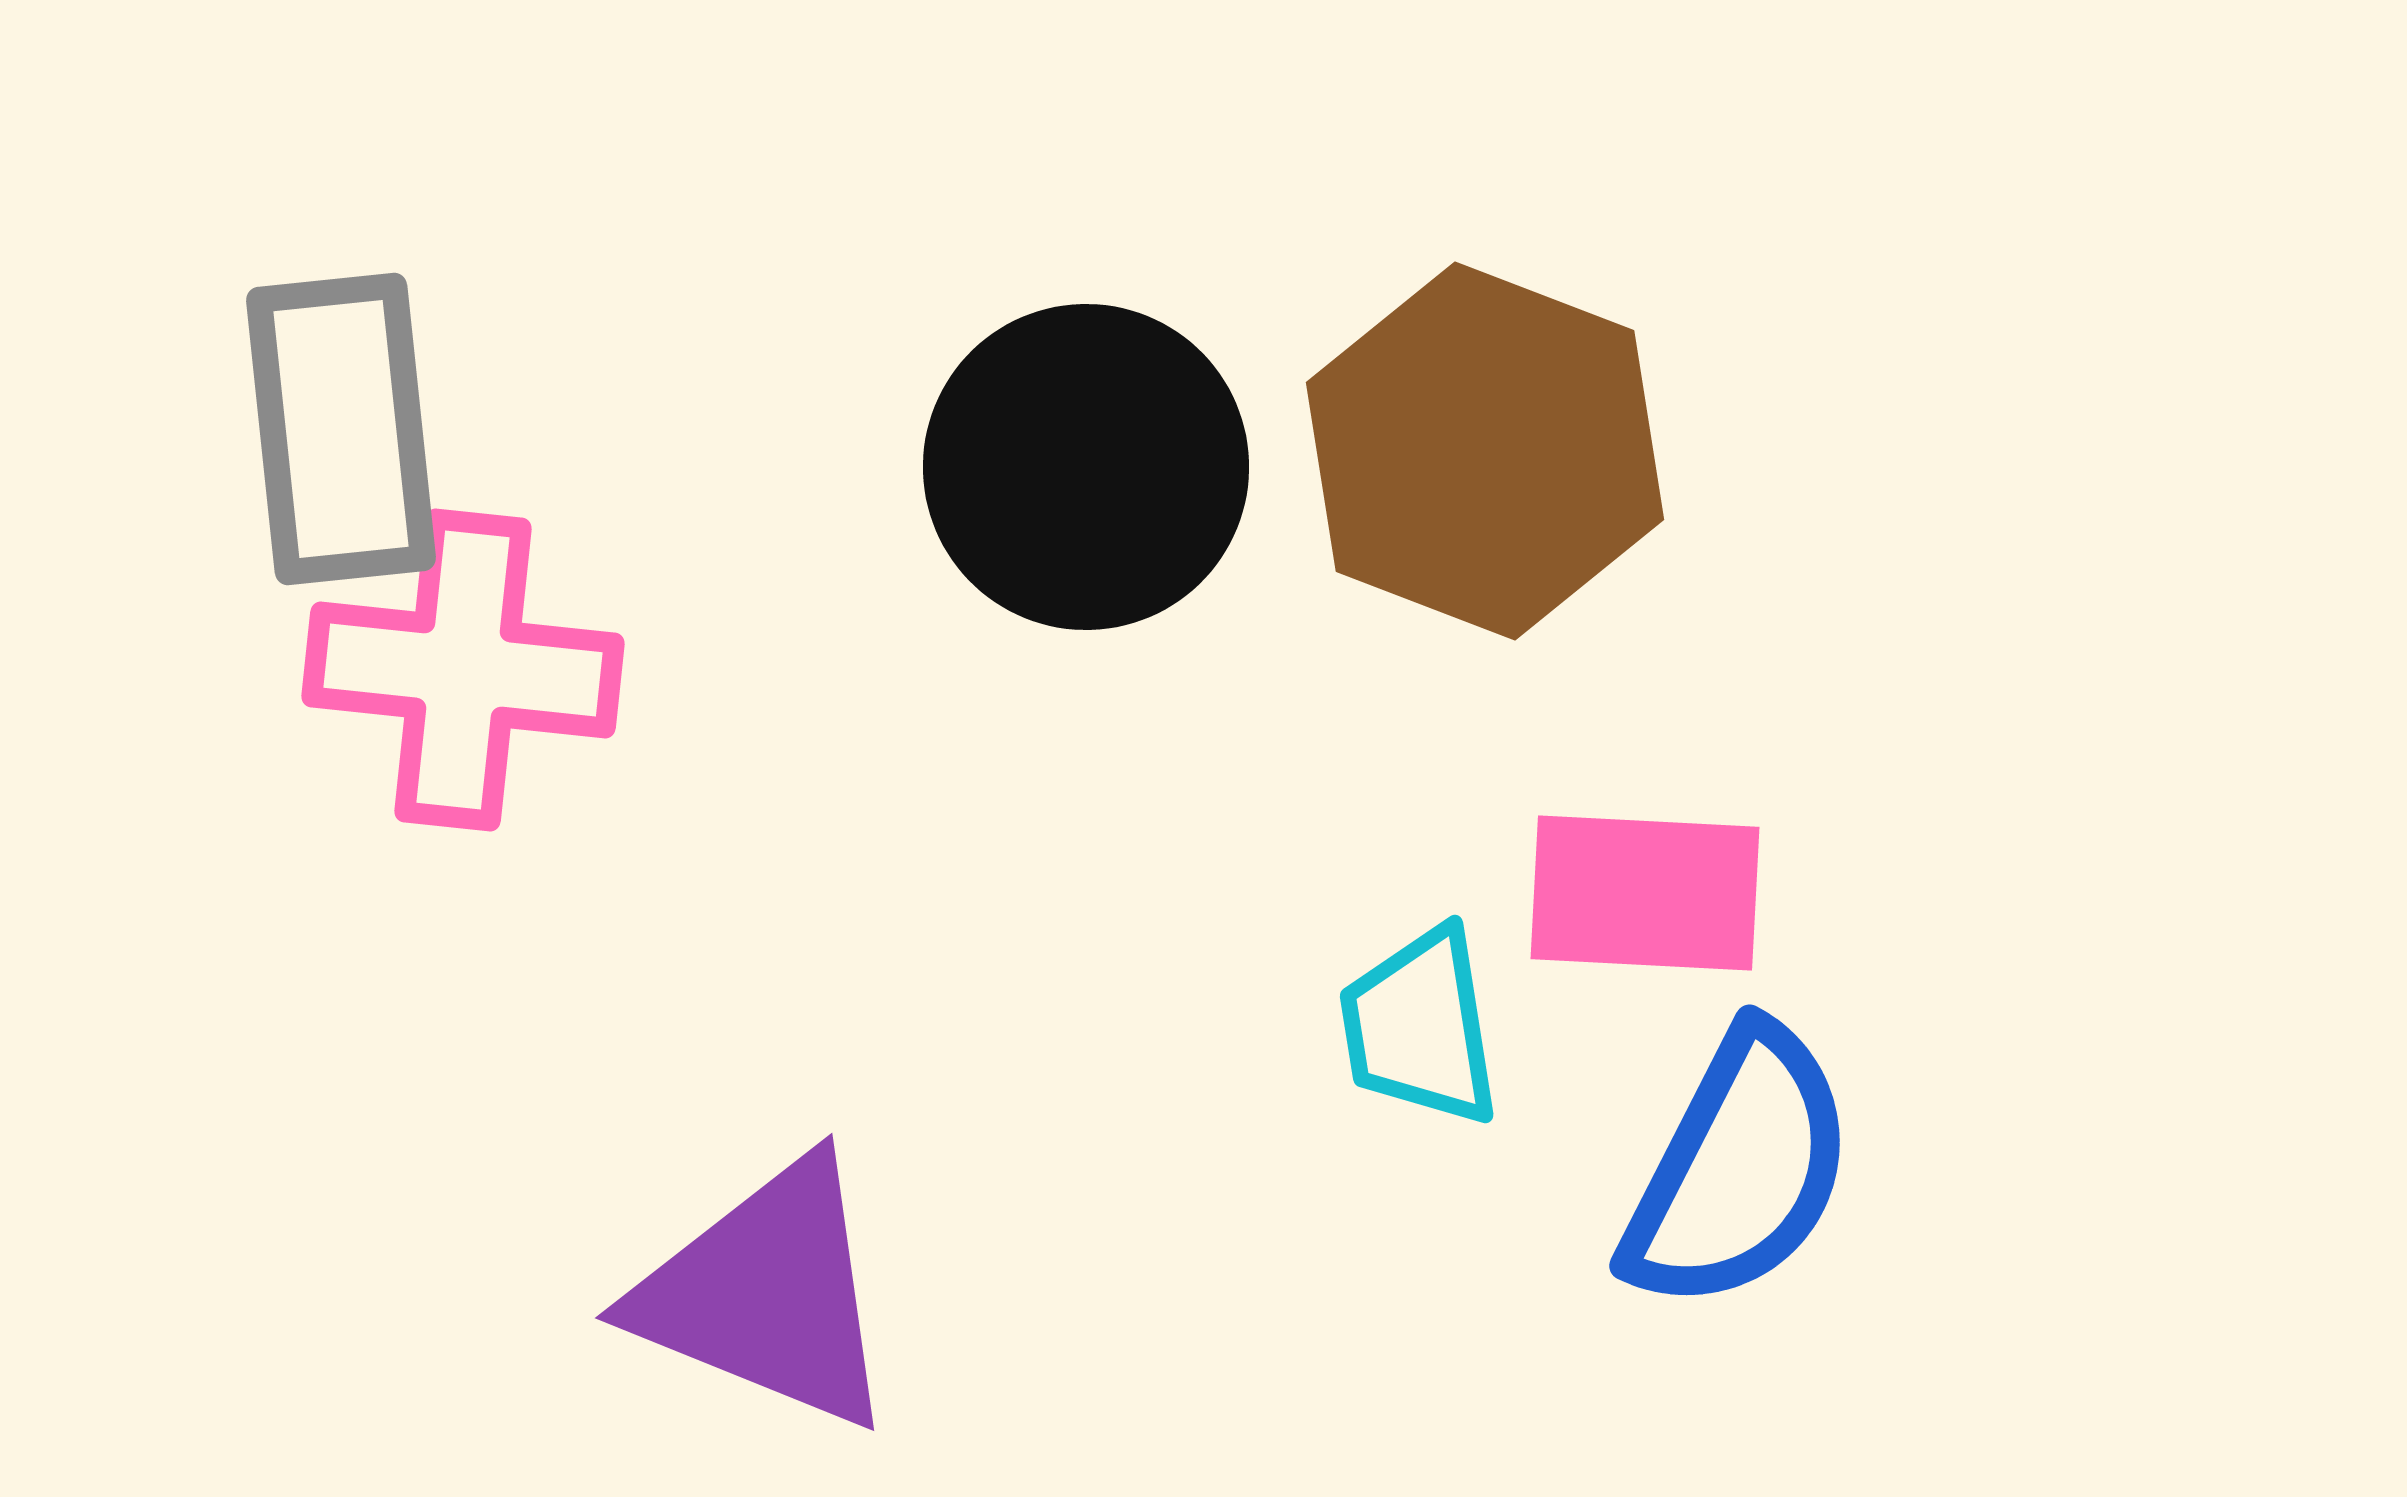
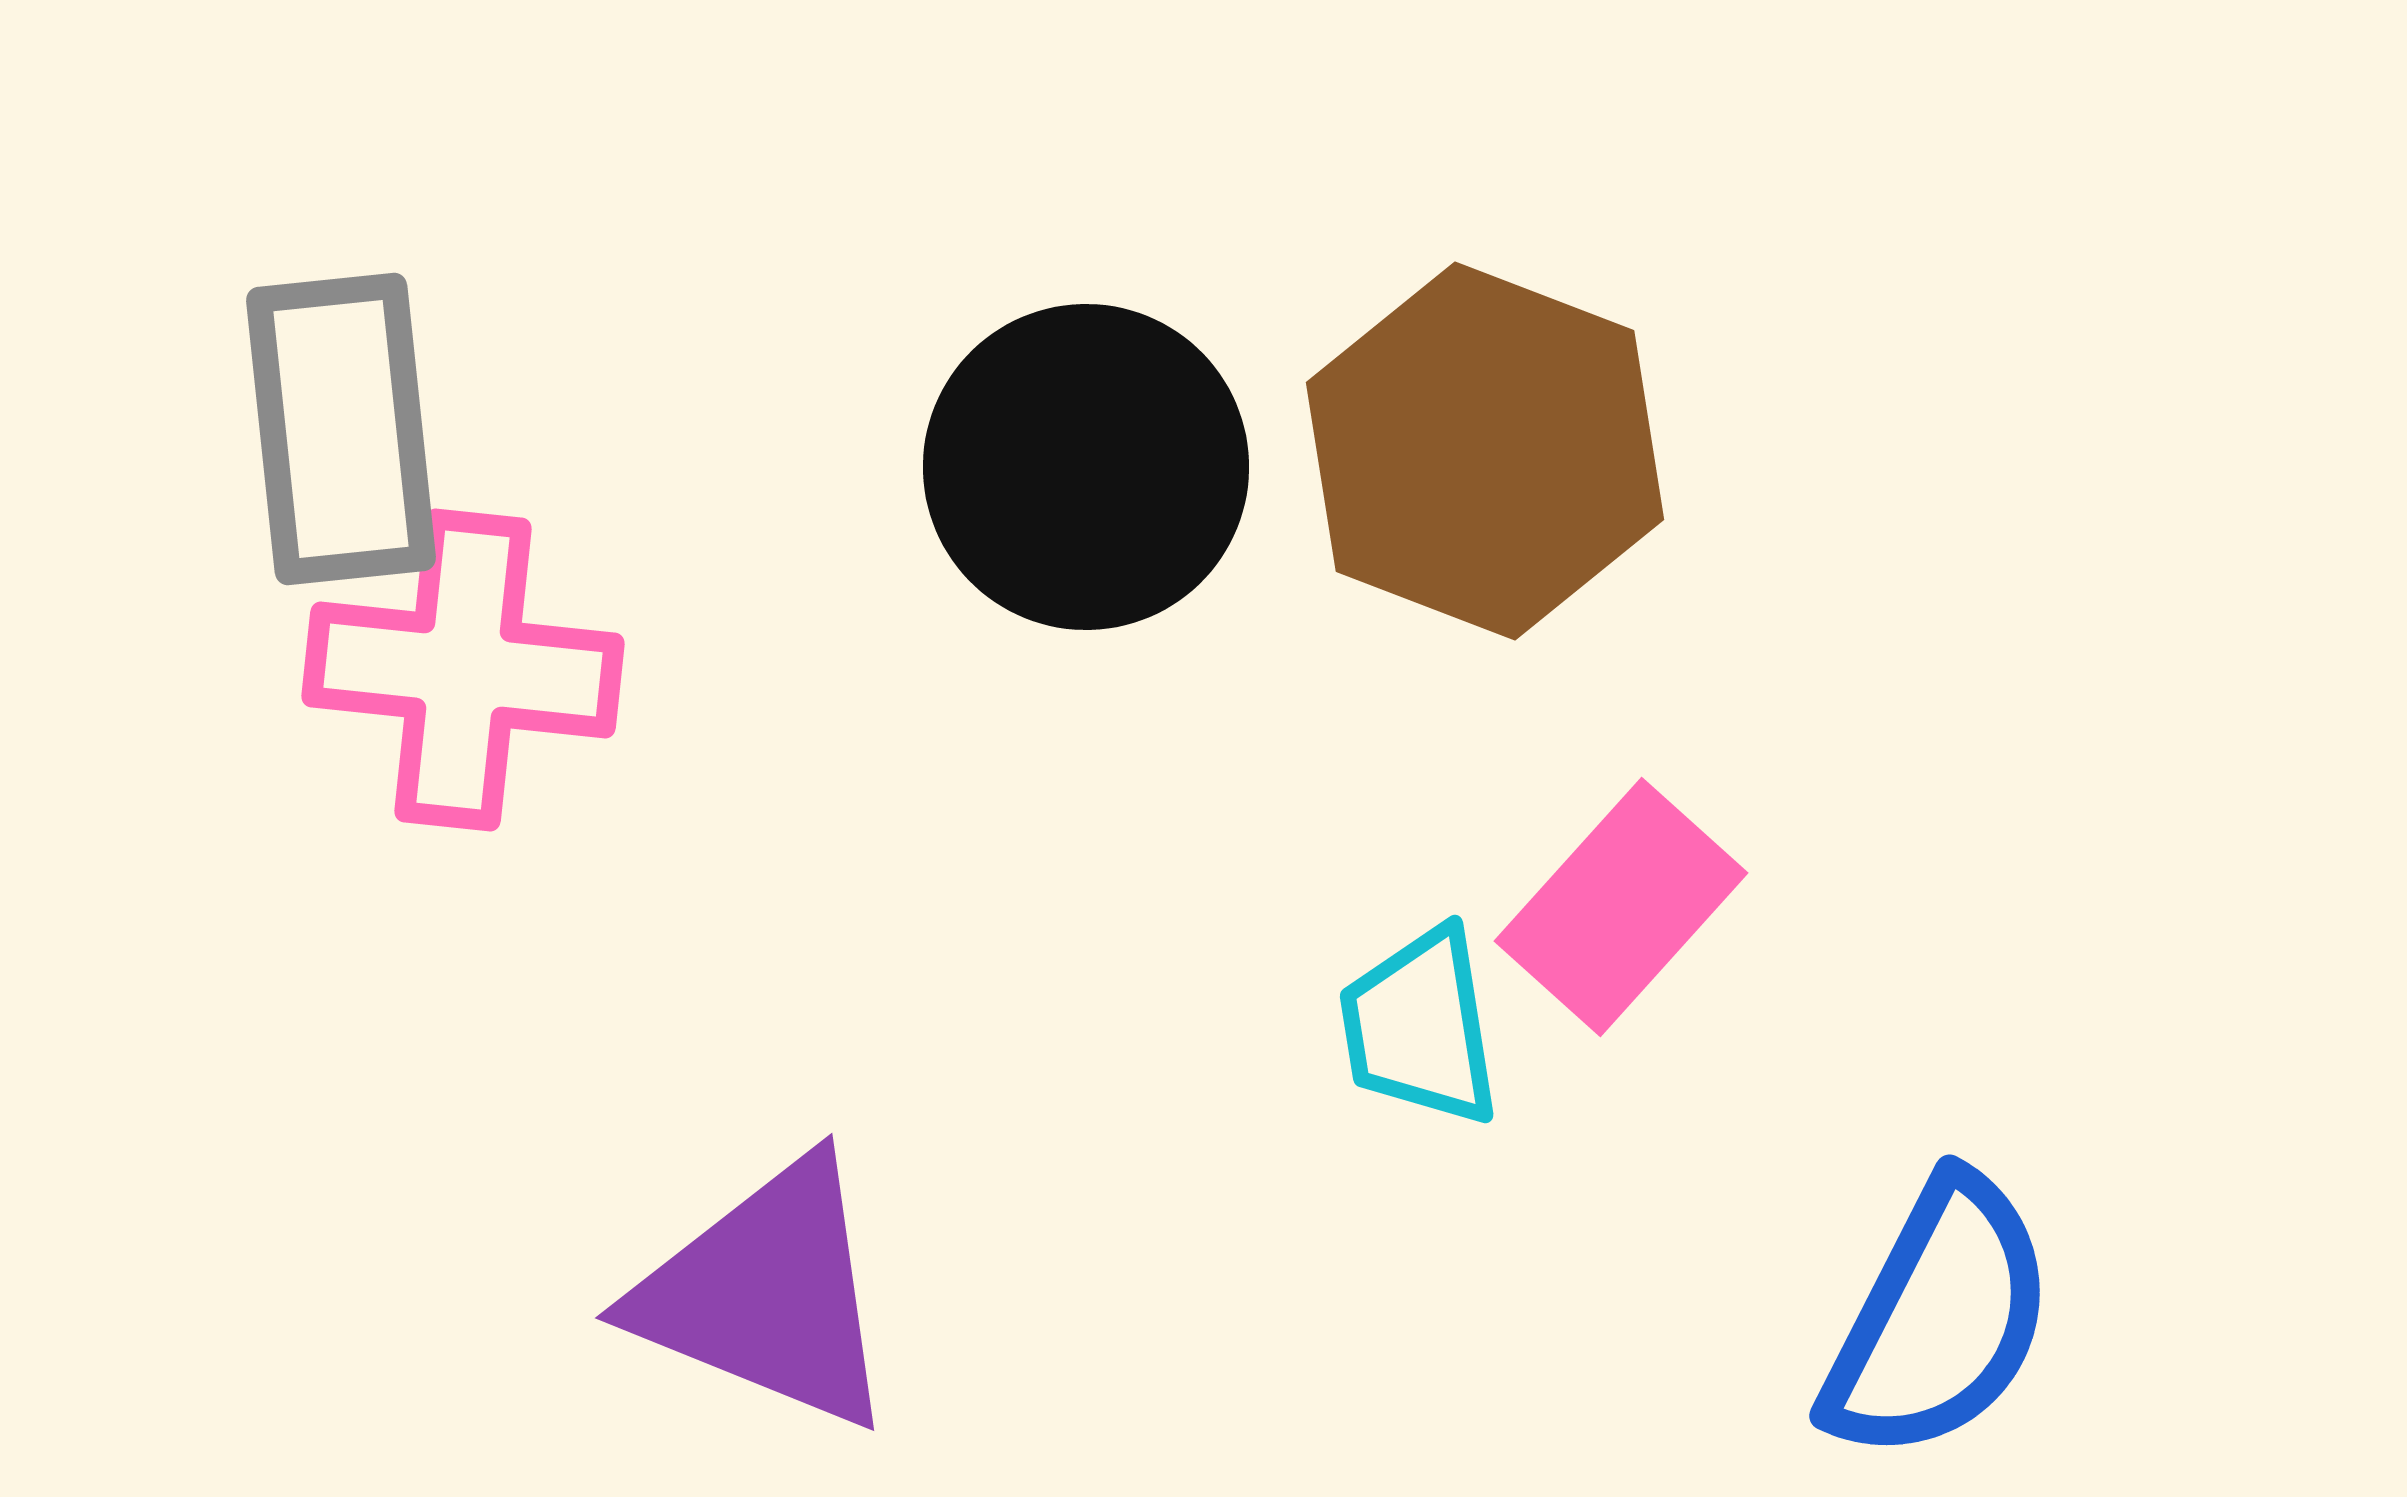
pink rectangle: moved 24 px left, 14 px down; rotated 51 degrees counterclockwise
blue semicircle: moved 200 px right, 150 px down
